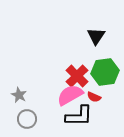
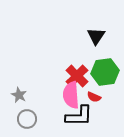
pink semicircle: moved 1 px right; rotated 64 degrees counterclockwise
